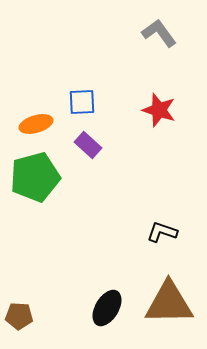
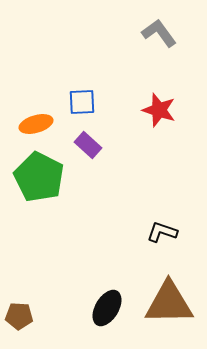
green pentagon: moved 4 px right; rotated 30 degrees counterclockwise
